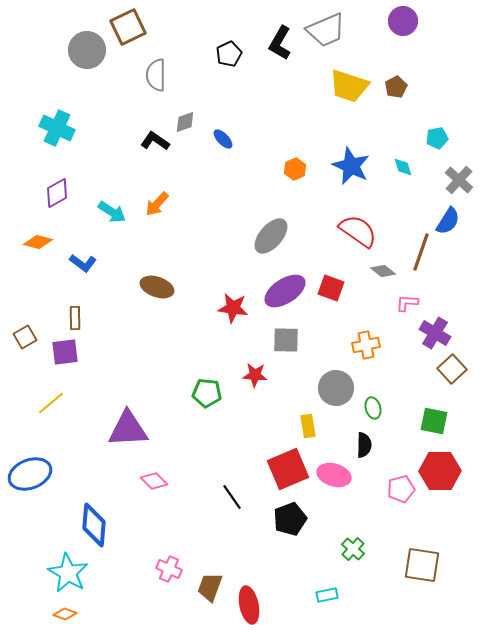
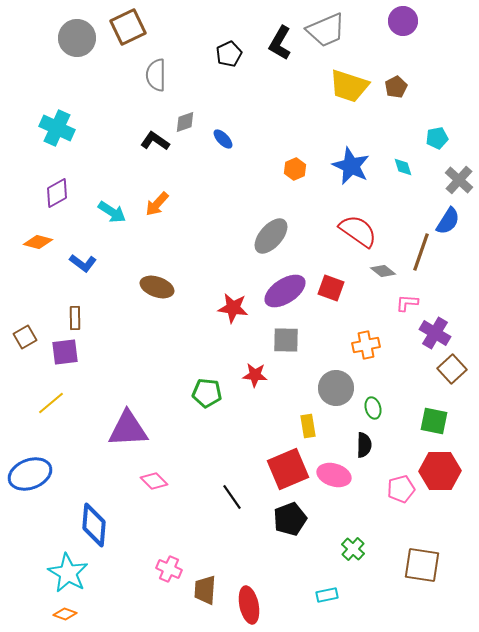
gray circle at (87, 50): moved 10 px left, 12 px up
brown trapezoid at (210, 587): moved 5 px left, 3 px down; rotated 16 degrees counterclockwise
